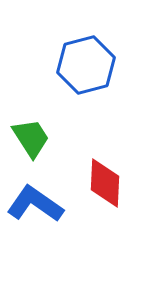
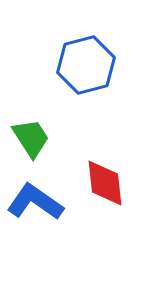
red diamond: rotated 9 degrees counterclockwise
blue L-shape: moved 2 px up
